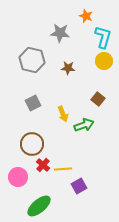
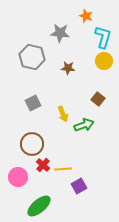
gray hexagon: moved 3 px up
